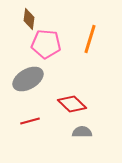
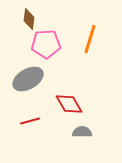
pink pentagon: rotated 8 degrees counterclockwise
red diamond: moved 3 px left; rotated 16 degrees clockwise
